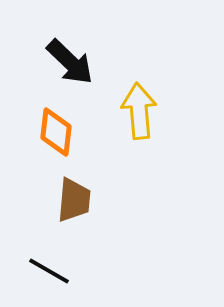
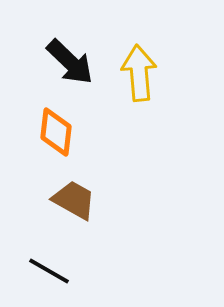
yellow arrow: moved 38 px up
brown trapezoid: rotated 66 degrees counterclockwise
